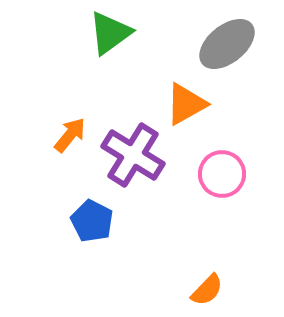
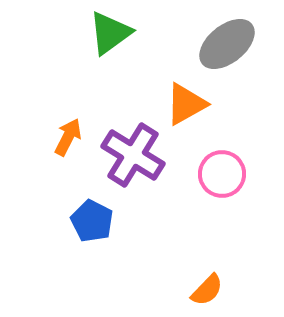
orange arrow: moved 2 px left, 2 px down; rotated 12 degrees counterclockwise
